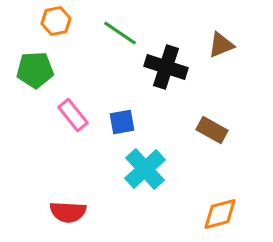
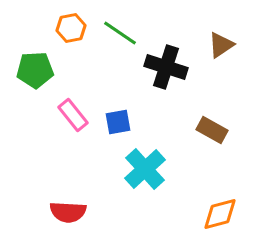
orange hexagon: moved 15 px right, 7 px down
brown triangle: rotated 12 degrees counterclockwise
blue square: moved 4 px left
